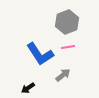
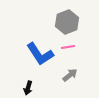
gray arrow: moved 7 px right
black arrow: rotated 40 degrees counterclockwise
